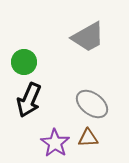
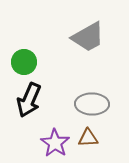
gray ellipse: rotated 36 degrees counterclockwise
